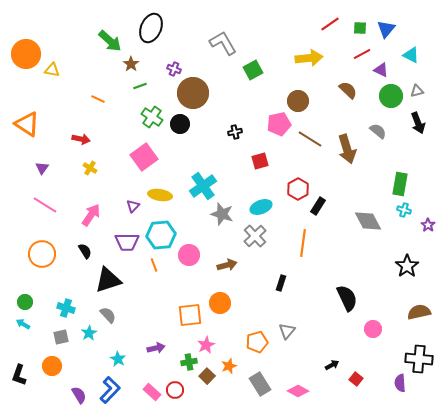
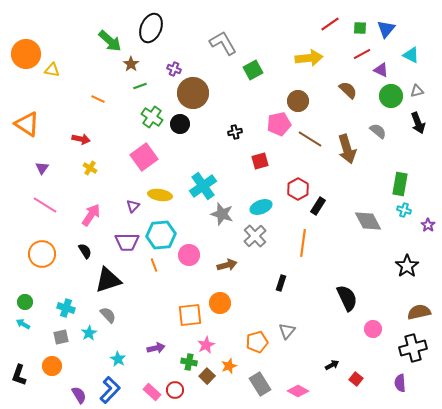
black cross at (419, 359): moved 6 px left, 11 px up; rotated 20 degrees counterclockwise
green cross at (189, 362): rotated 21 degrees clockwise
